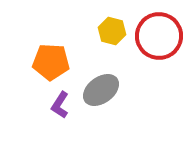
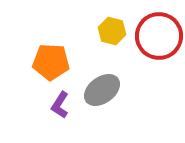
gray ellipse: moved 1 px right
